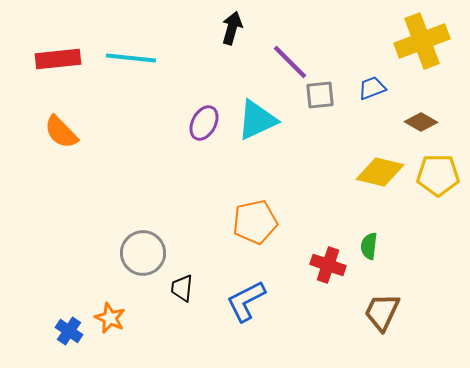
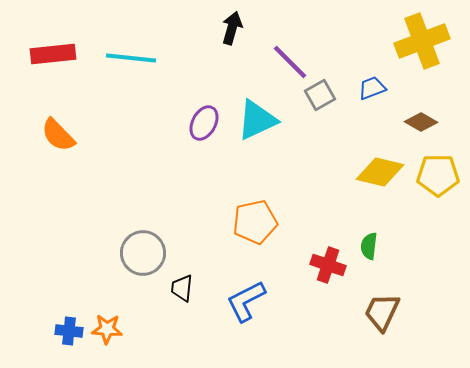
red rectangle: moved 5 px left, 5 px up
gray square: rotated 24 degrees counterclockwise
orange semicircle: moved 3 px left, 3 px down
orange star: moved 3 px left, 11 px down; rotated 20 degrees counterclockwise
blue cross: rotated 28 degrees counterclockwise
